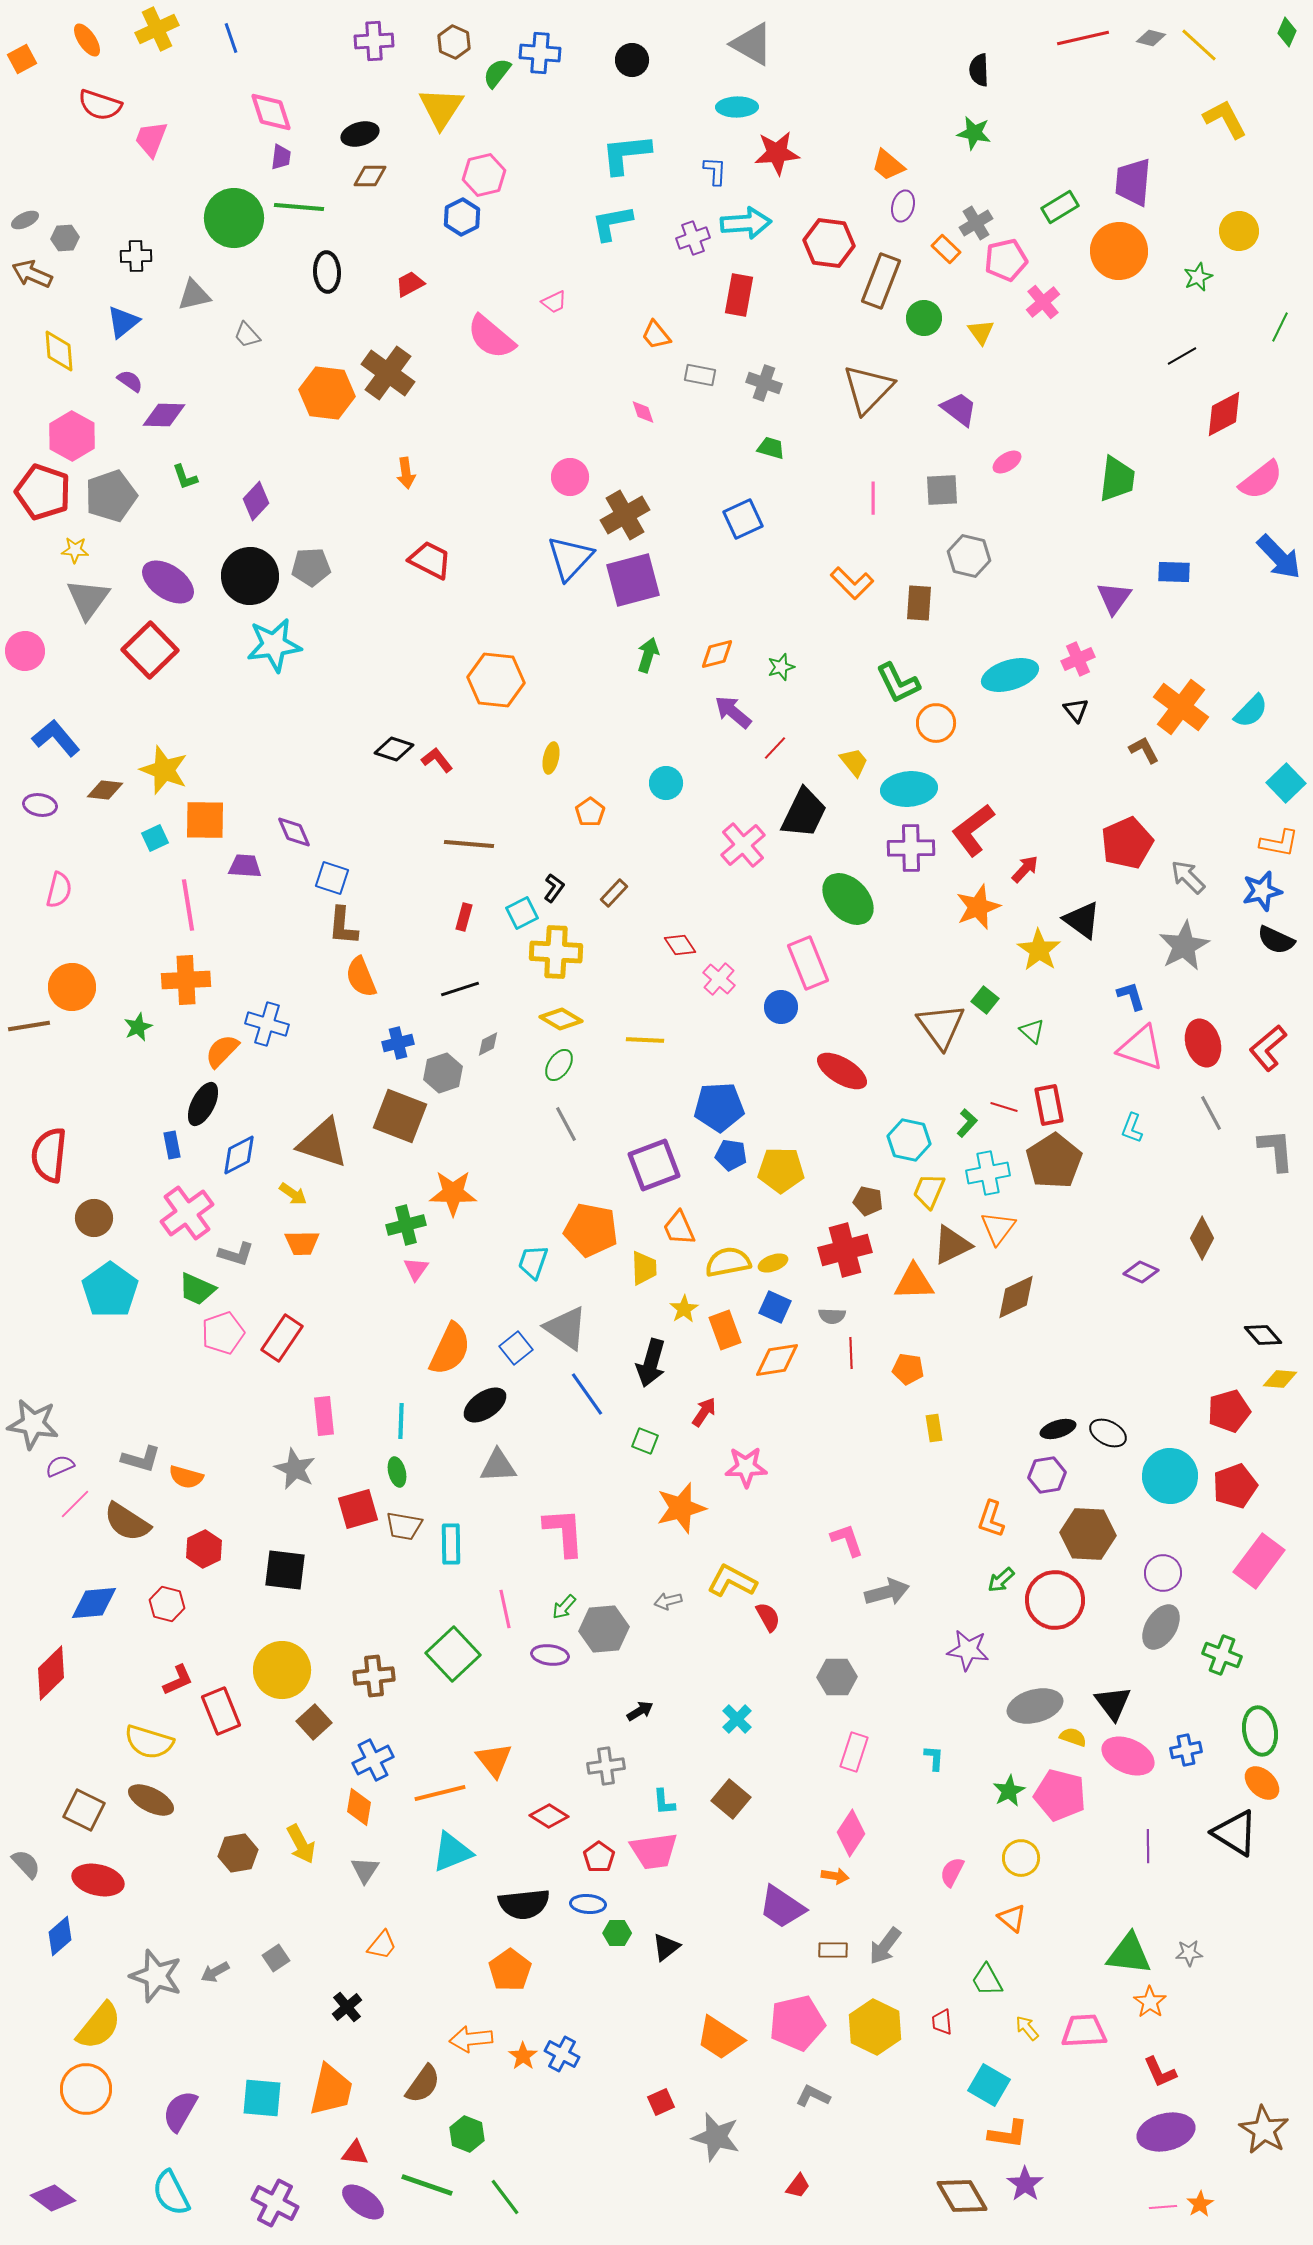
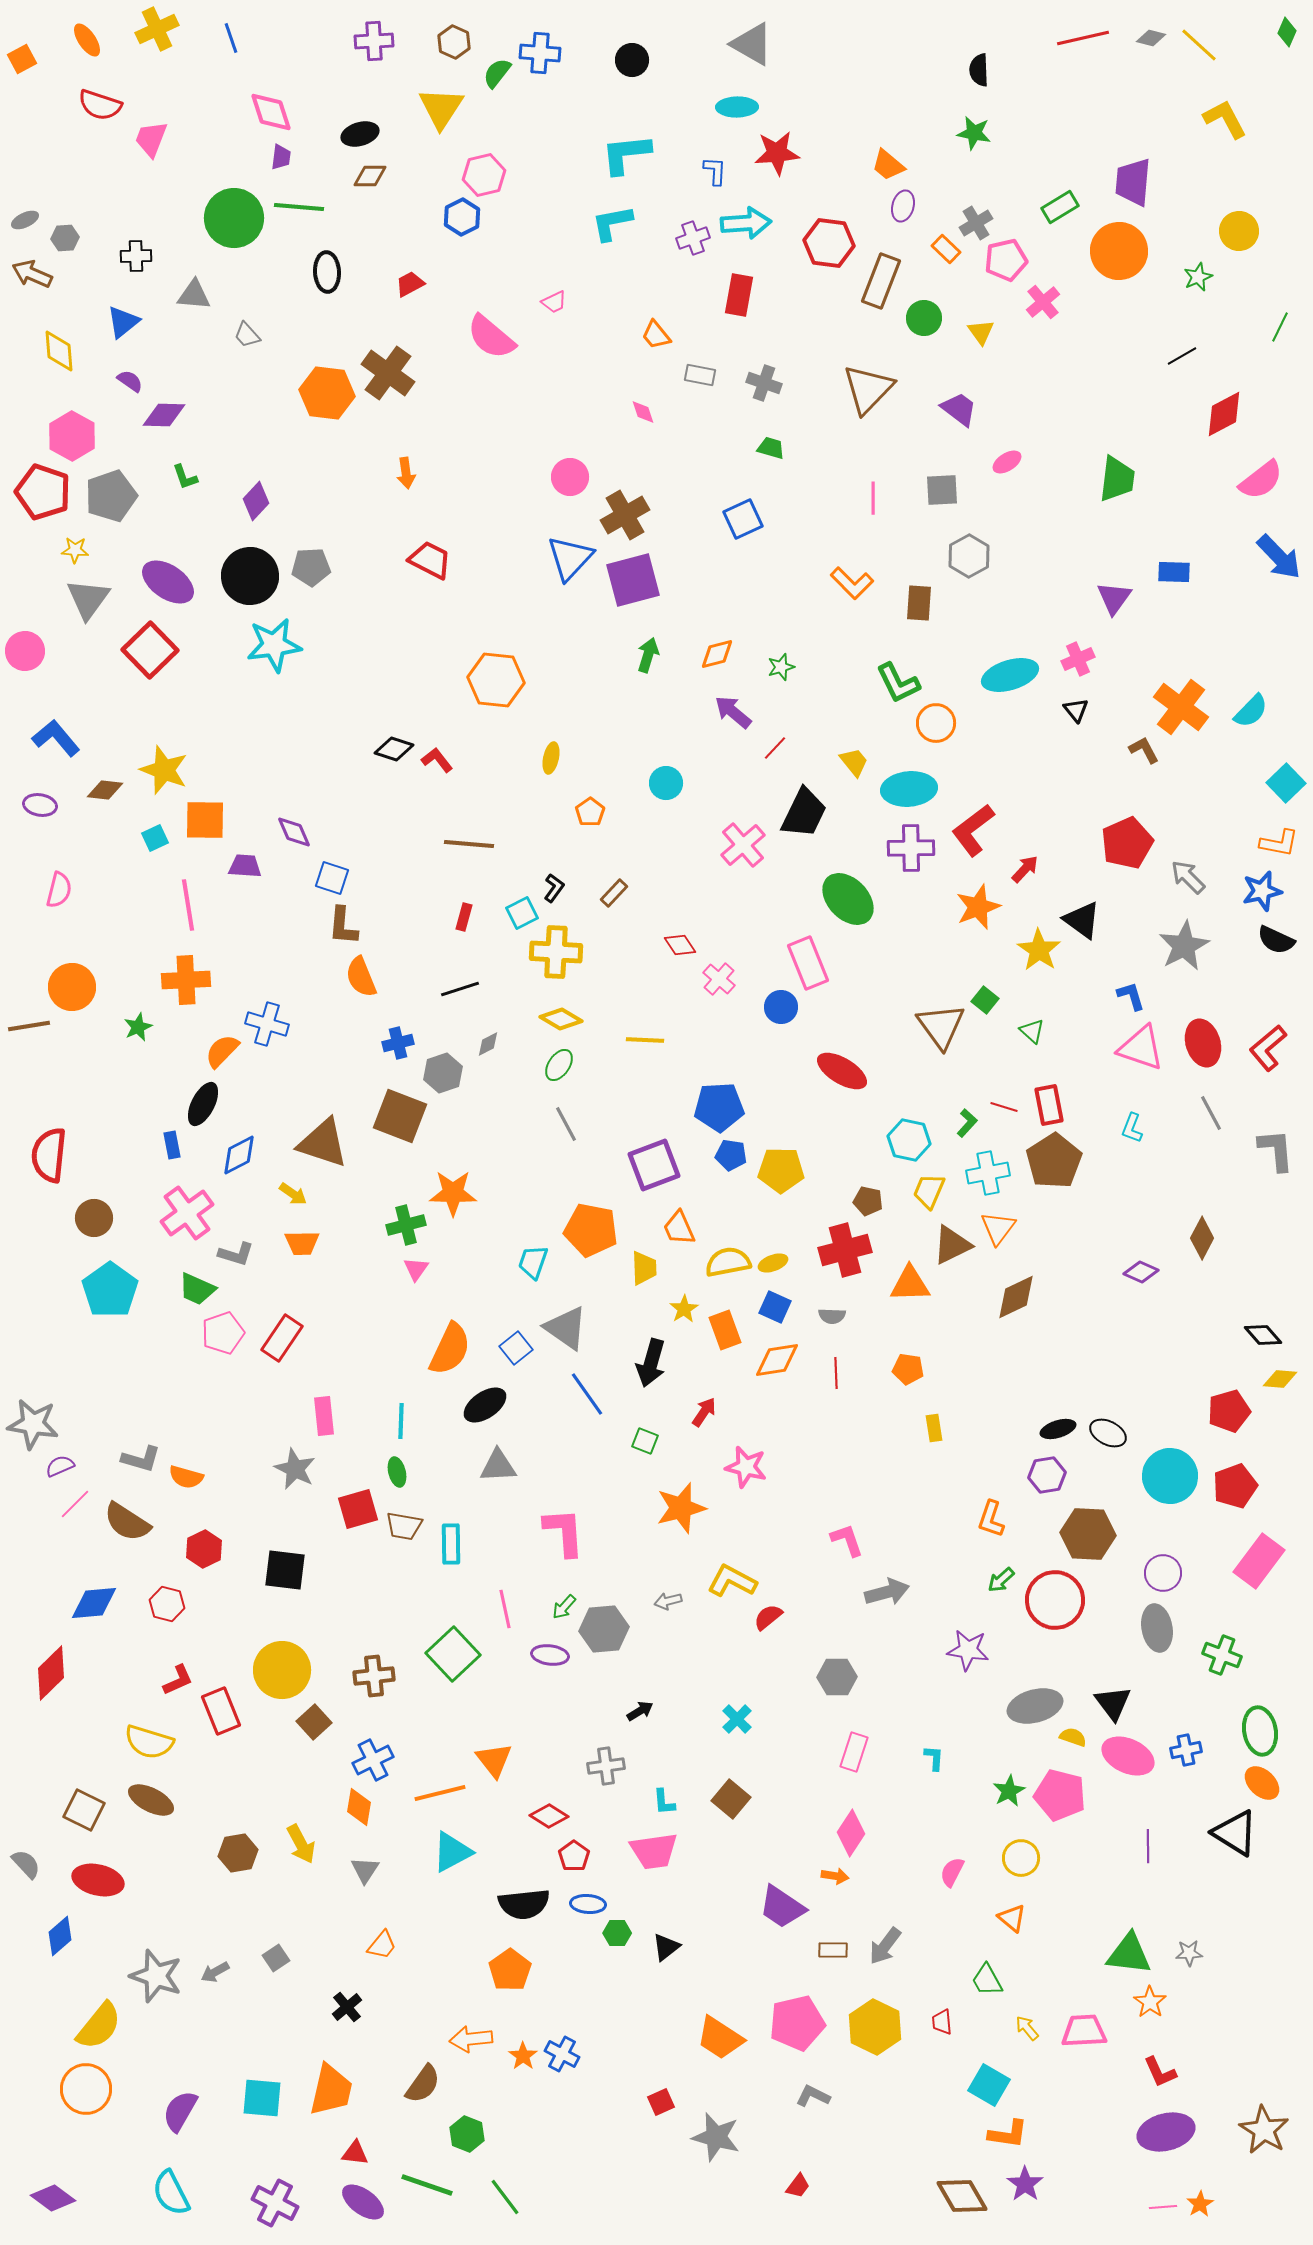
gray triangle at (194, 295): rotated 18 degrees clockwise
gray hexagon at (969, 556): rotated 18 degrees clockwise
orange triangle at (914, 1282): moved 4 px left, 2 px down
red line at (851, 1353): moved 15 px left, 20 px down
pink star at (746, 1467): rotated 15 degrees clockwise
red semicircle at (768, 1617): rotated 100 degrees counterclockwise
gray ellipse at (1161, 1627): moved 4 px left, 1 px down; rotated 42 degrees counterclockwise
cyan triangle at (452, 1852): rotated 6 degrees counterclockwise
red pentagon at (599, 1857): moved 25 px left, 1 px up
